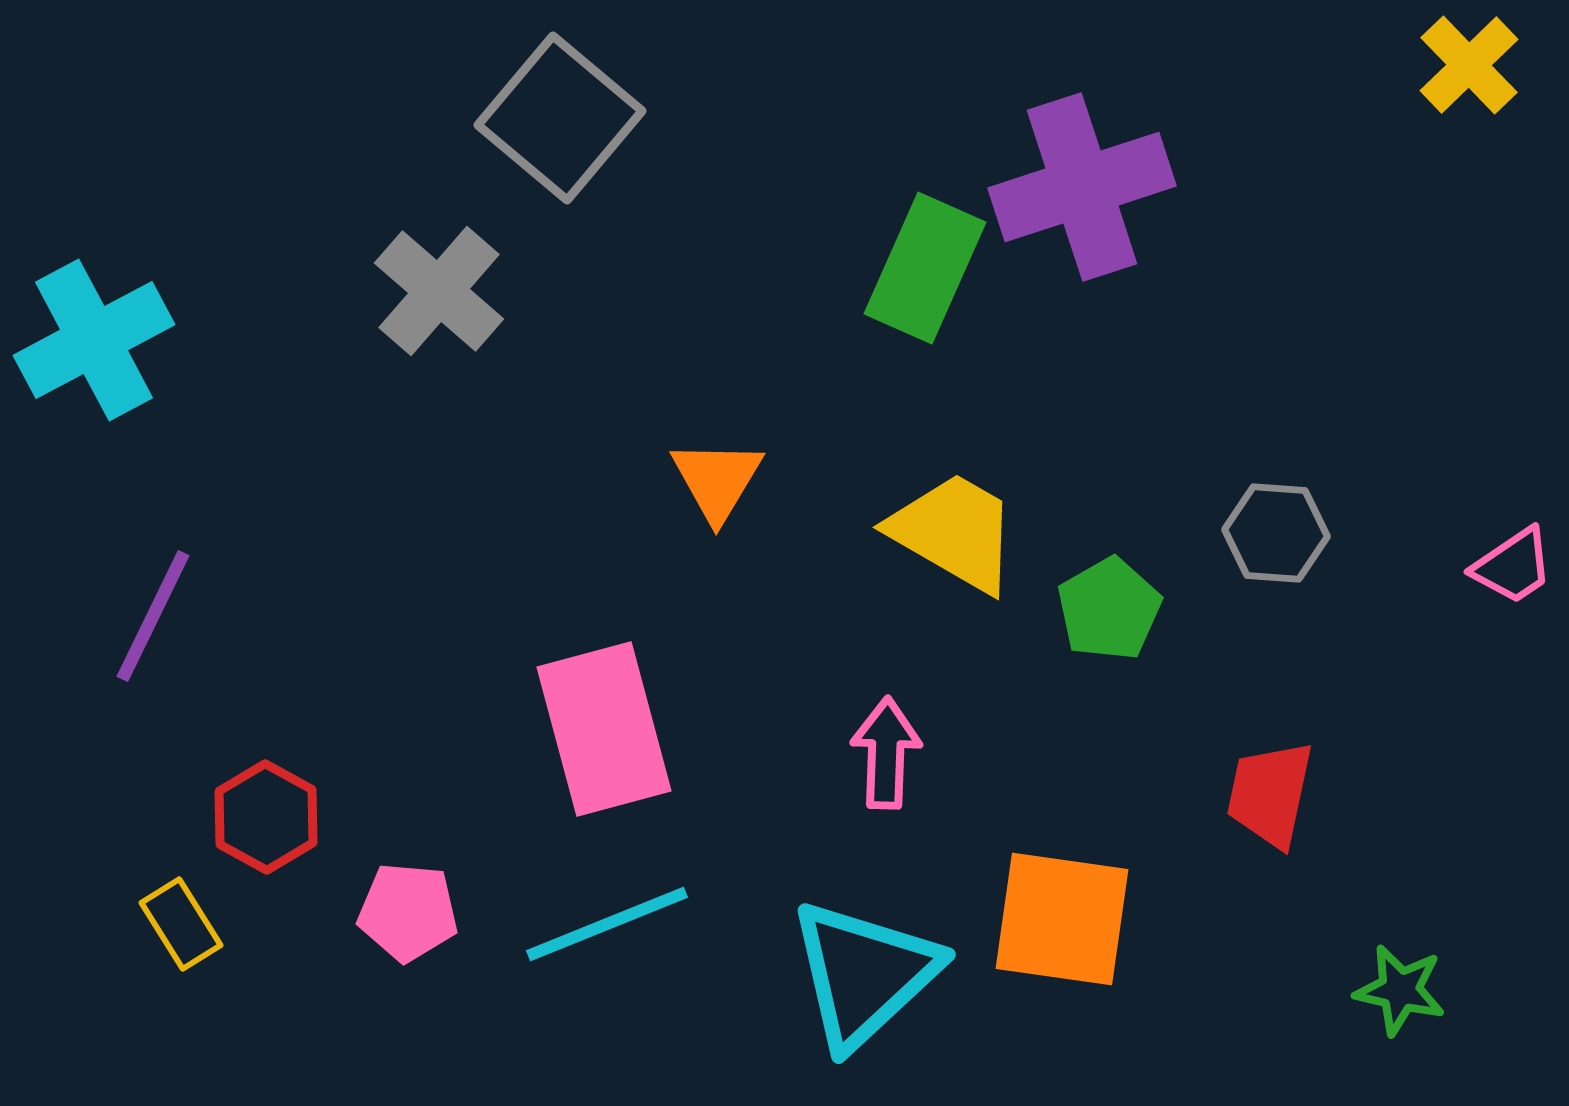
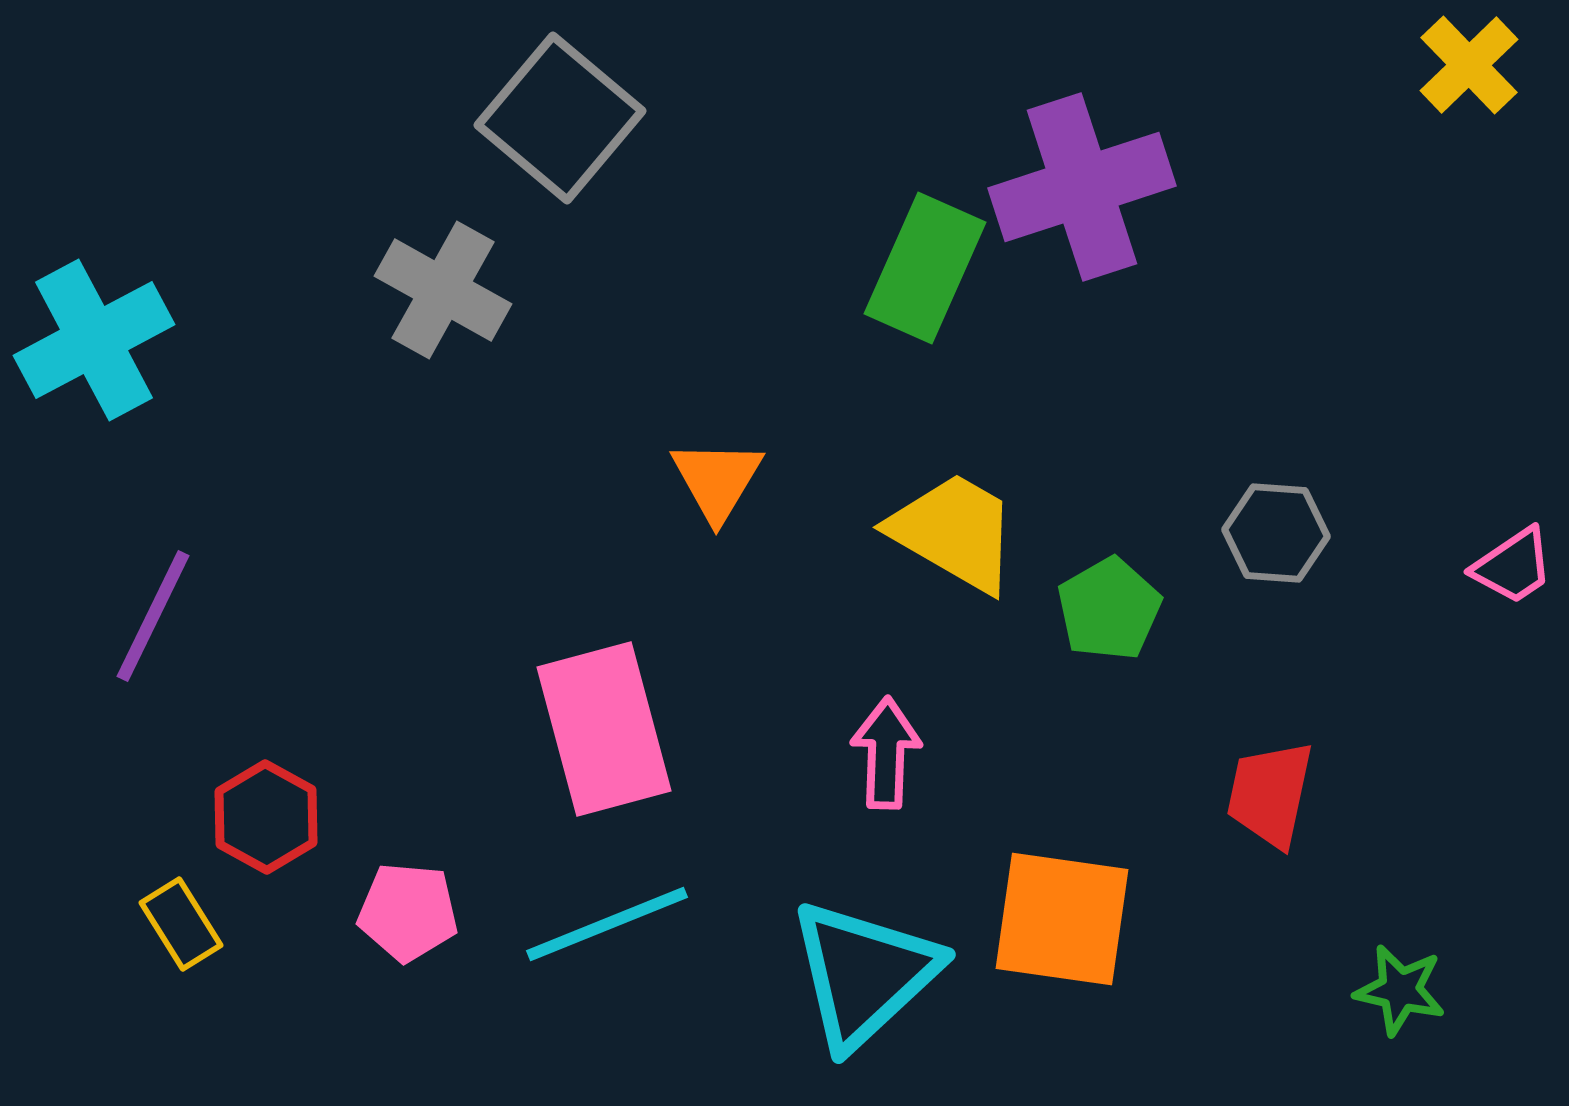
gray cross: moved 4 px right, 1 px up; rotated 12 degrees counterclockwise
